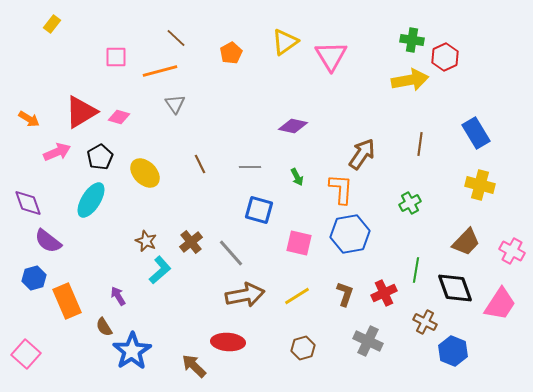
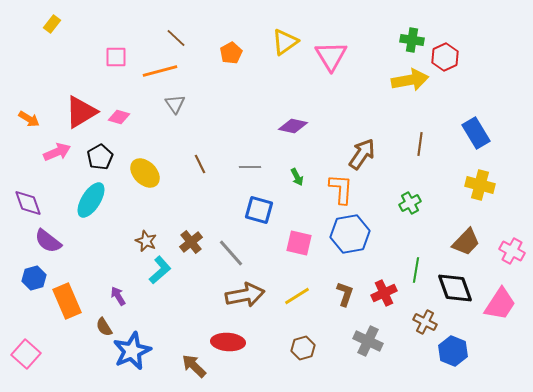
blue star at (132, 351): rotated 9 degrees clockwise
